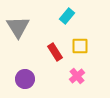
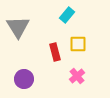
cyan rectangle: moved 1 px up
yellow square: moved 2 px left, 2 px up
red rectangle: rotated 18 degrees clockwise
purple circle: moved 1 px left
